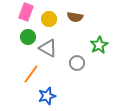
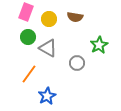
orange line: moved 2 px left
blue star: rotated 12 degrees counterclockwise
